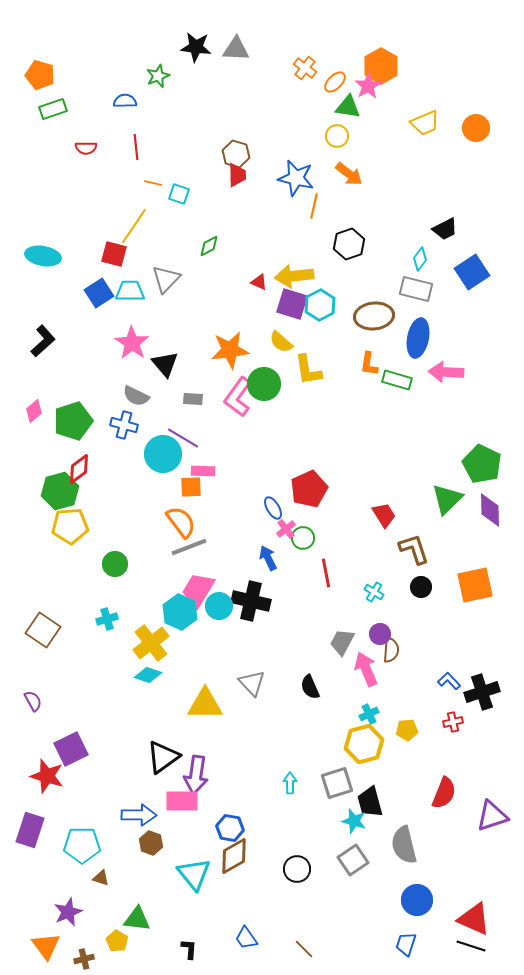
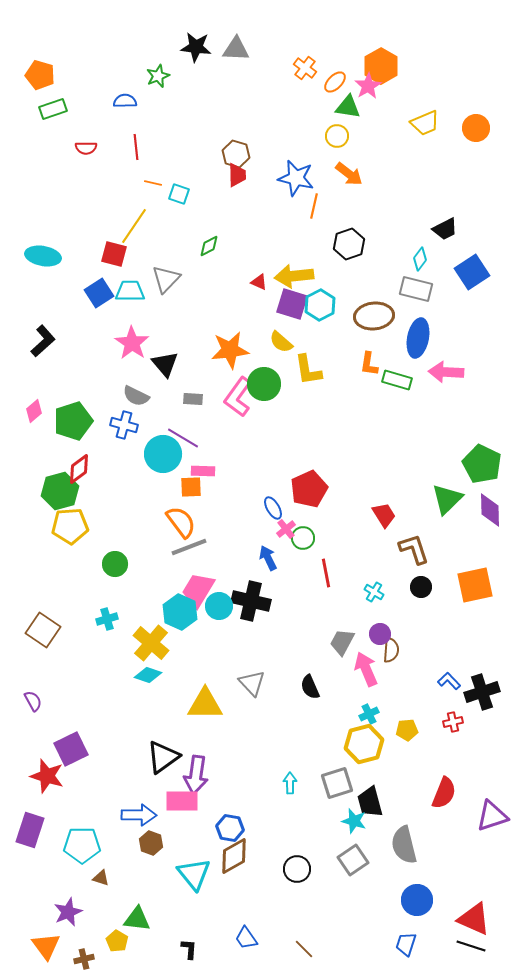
yellow cross at (151, 643): rotated 12 degrees counterclockwise
